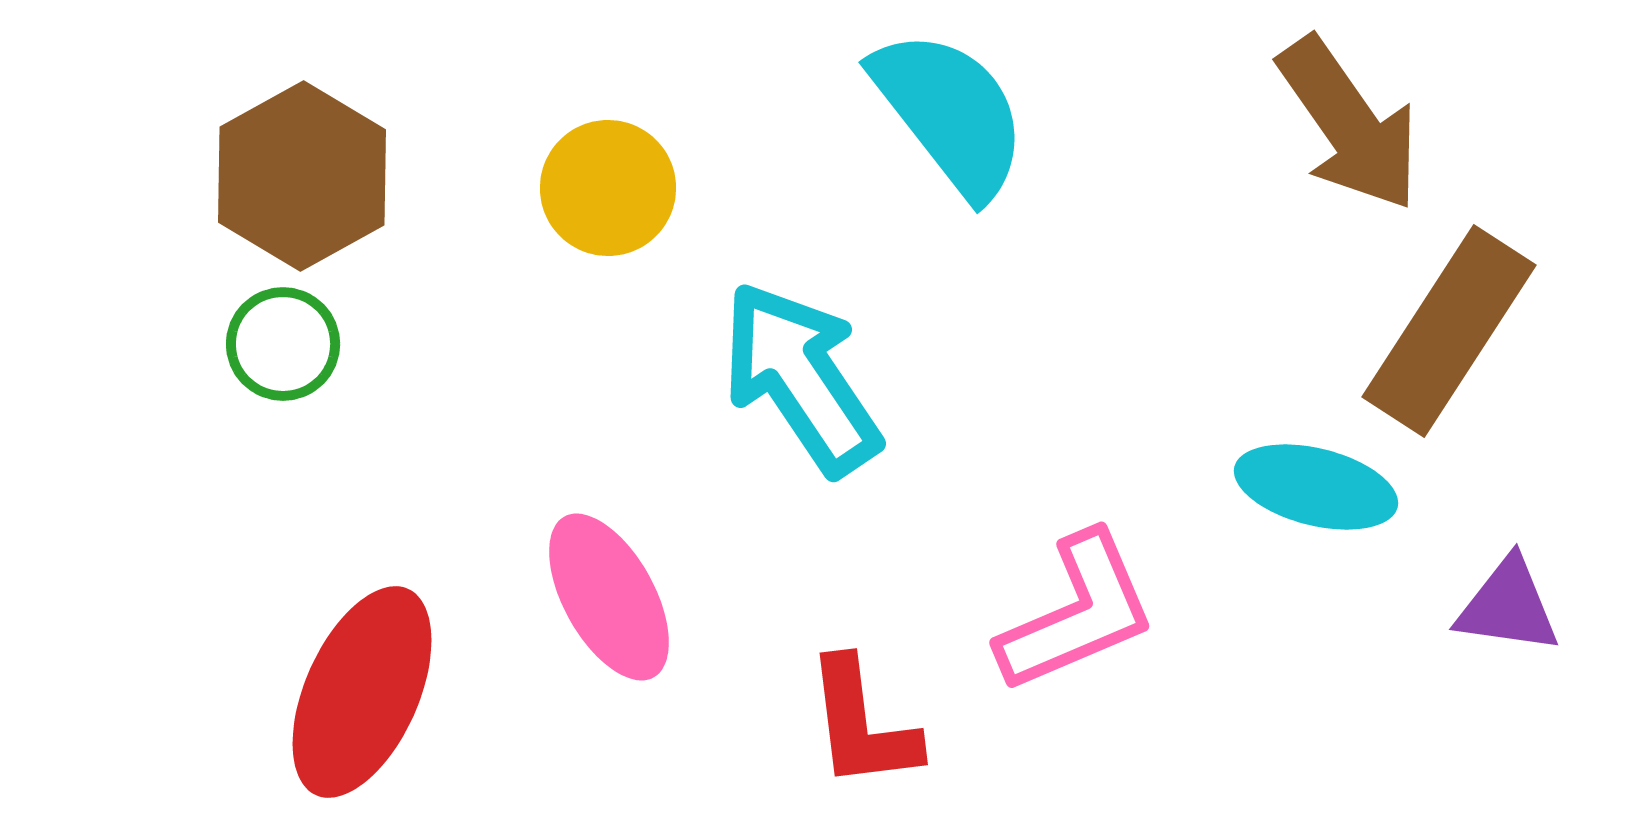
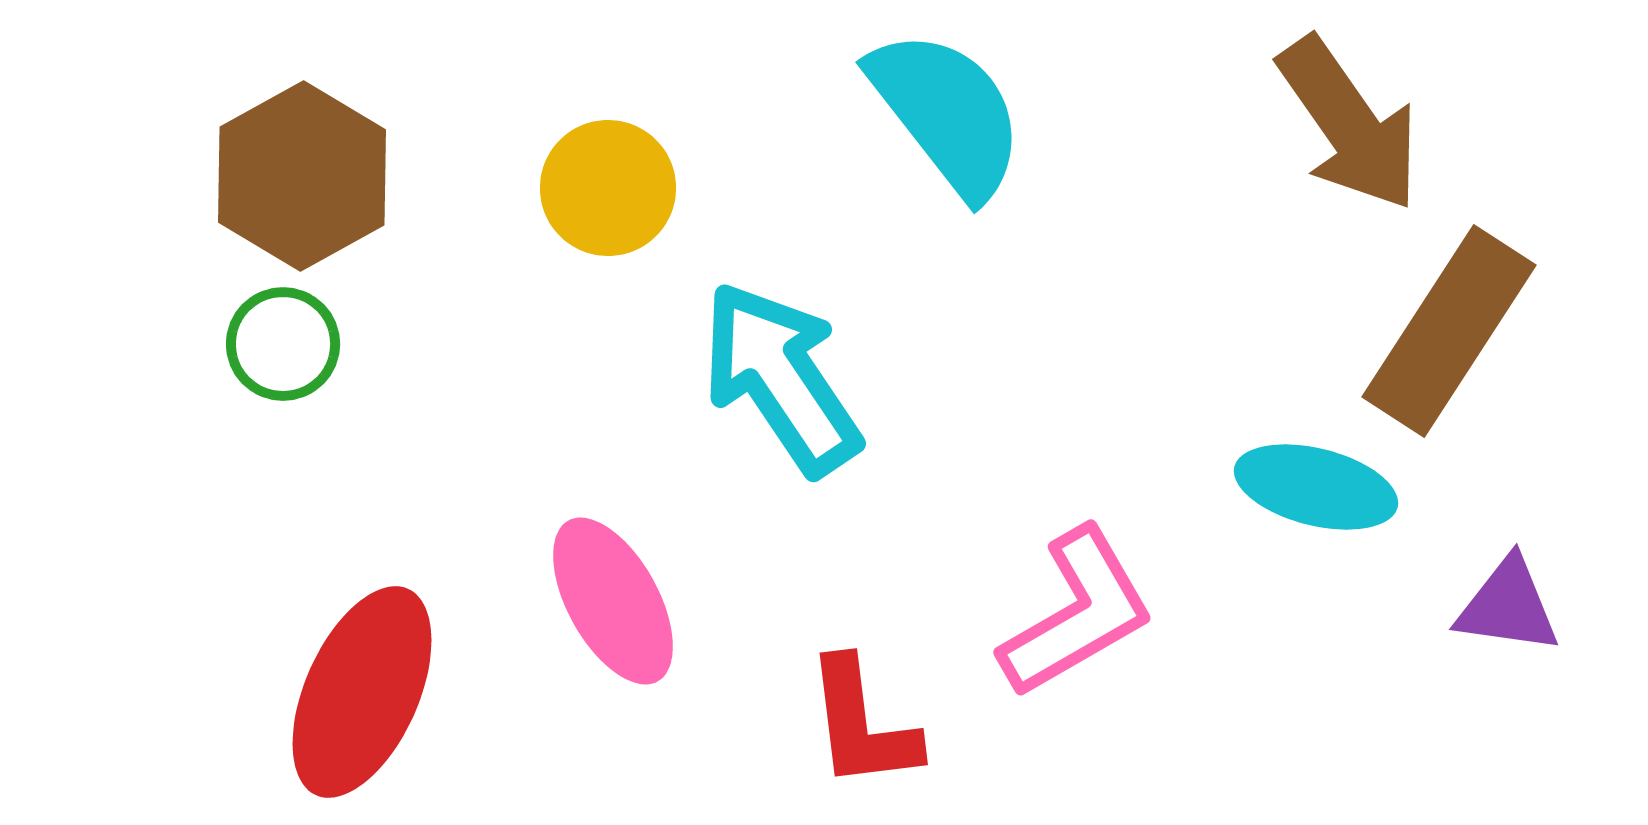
cyan semicircle: moved 3 px left
cyan arrow: moved 20 px left
pink ellipse: moved 4 px right, 4 px down
pink L-shape: rotated 7 degrees counterclockwise
